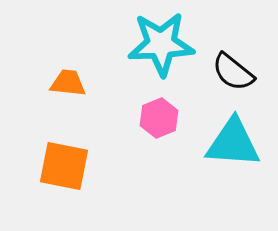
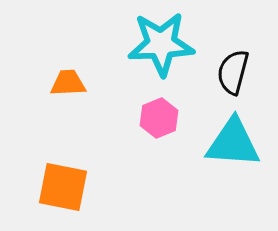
black semicircle: rotated 66 degrees clockwise
orange trapezoid: rotated 9 degrees counterclockwise
orange square: moved 1 px left, 21 px down
